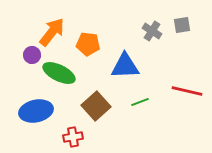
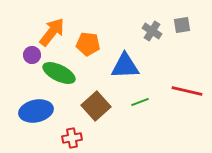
red cross: moved 1 px left, 1 px down
